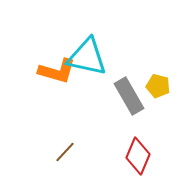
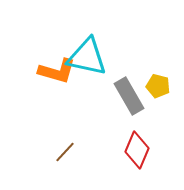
red diamond: moved 1 px left, 6 px up
